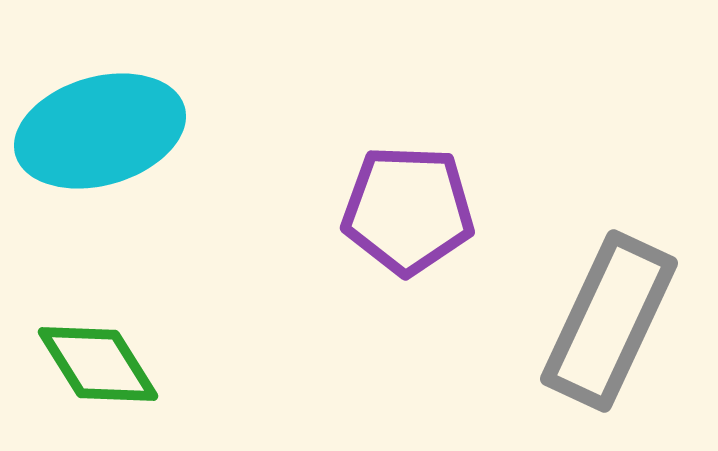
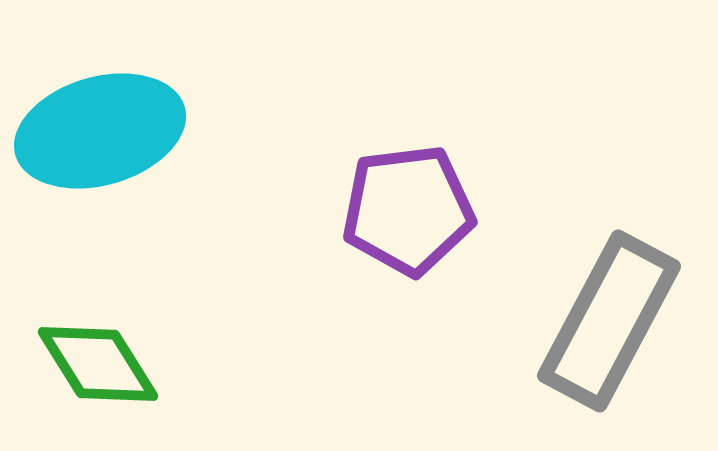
purple pentagon: rotated 9 degrees counterclockwise
gray rectangle: rotated 3 degrees clockwise
